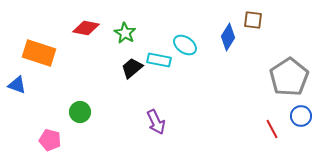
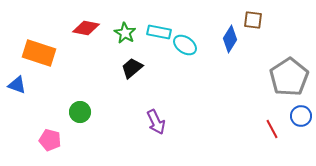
blue diamond: moved 2 px right, 2 px down
cyan rectangle: moved 28 px up
